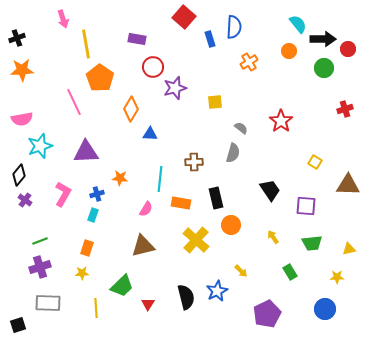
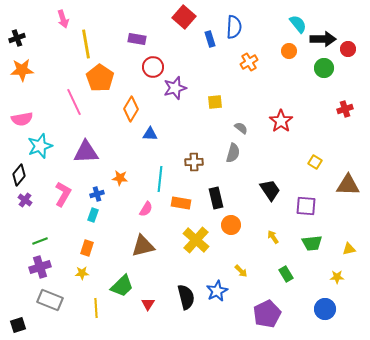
green rectangle at (290, 272): moved 4 px left, 2 px down
gray rectangle at (48, 303): moved 2 px right, 3 px up; rotated 20 degrees clockwise
